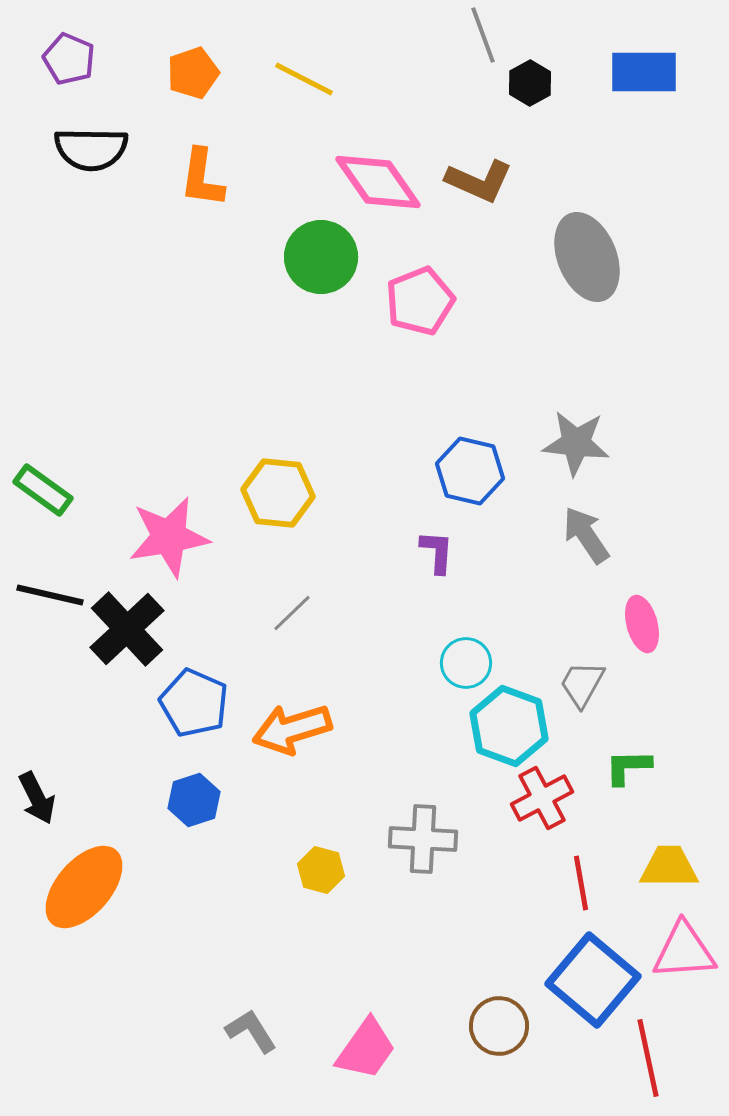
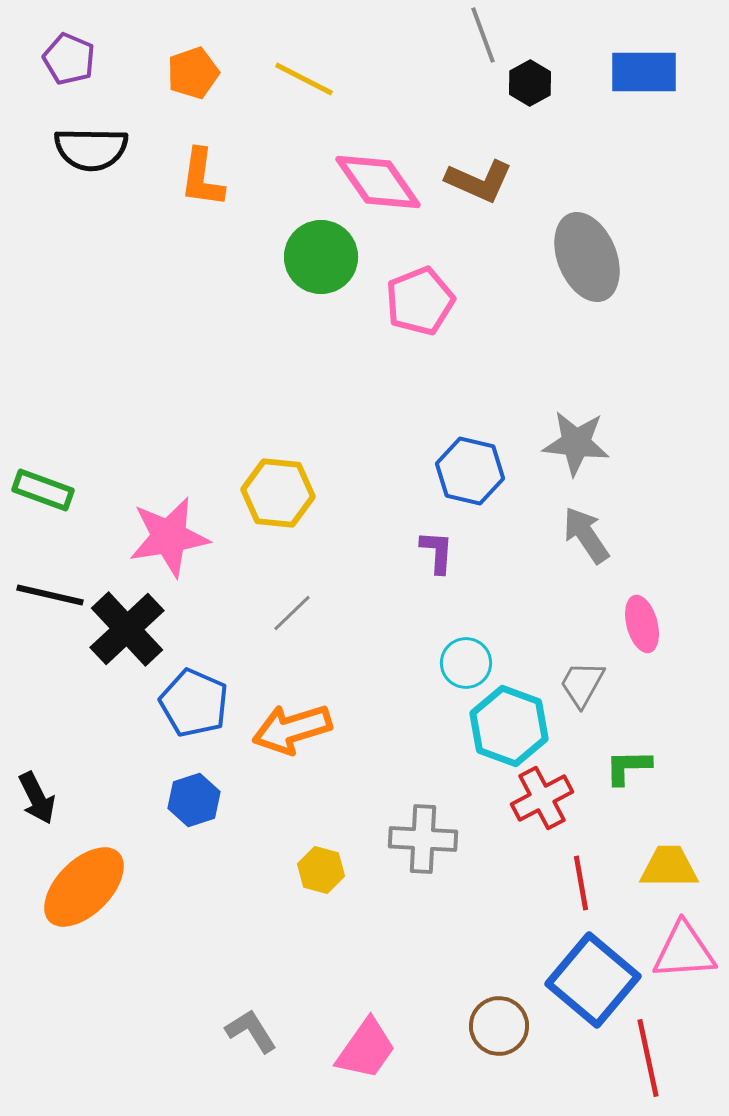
green rectangle at (43, 490): rotated 16 degrees counterclockwise
orange ellipse at (84, 887): rotated 4 degrees clockwise
